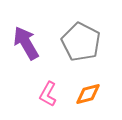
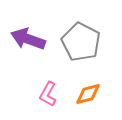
purple arrow: moved 2 px right, 4 px up; rotated 40 degrees counterclockwise
